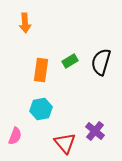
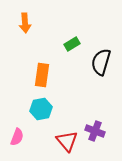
green rectangle: moved 2 px right, 17 px up
orange rectangle: moved 1 px right, 5 px down
purple cross: rotated 18 degrees counterclockwise
pink semicircle: moved 2 px right, 1 px down
red triangle: moved 2 px right, 2 px up
